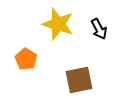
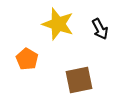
black arrow: moved 1 px right
orange pentagon: moved 1 px right
